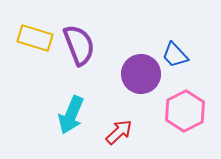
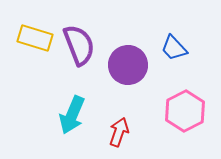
blue trapezoid: moved 1 px left, 7 px up
purple circle: moved 13 px left, 9 px up
cyan arrow: moved 1 px right
red arrow: rotated 28 degrees counterclockwise
